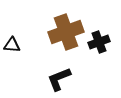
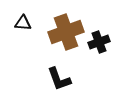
black triangle: moved 11 px right, 22 px up
black L-shape: rotated 88 degrees counterclockwise
